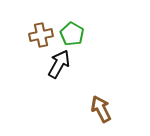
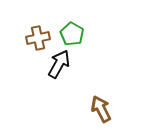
brown cross: moved 3 px left, 3 px down
